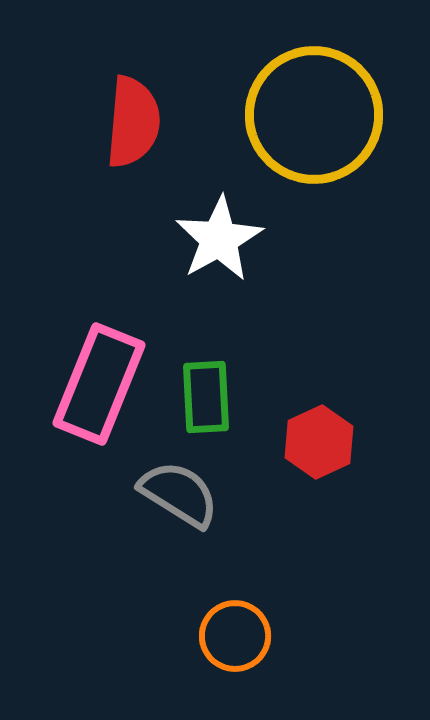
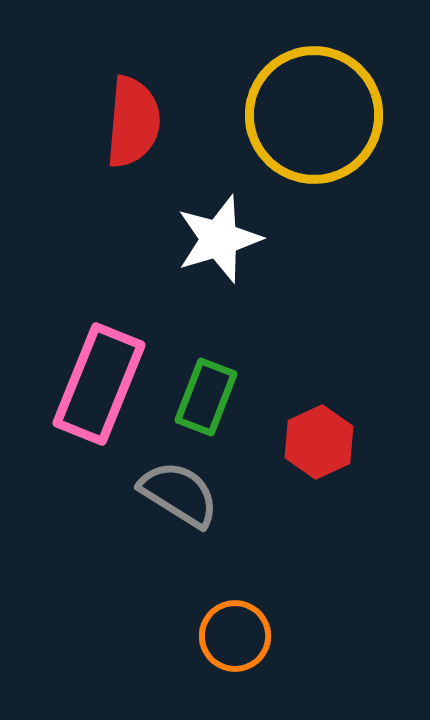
white star: rotated 12 degrees clockwise
green rectangle: rotated 24 degrees clockwise
